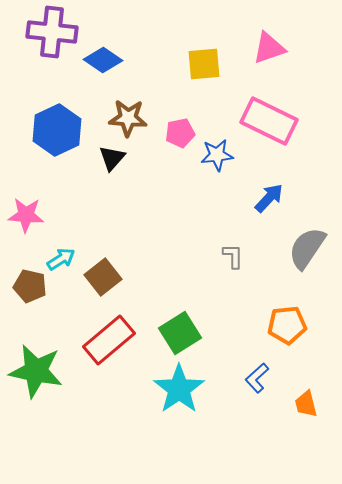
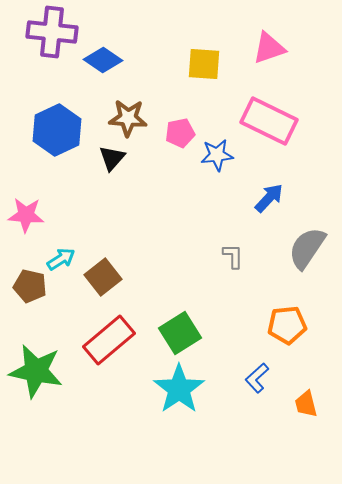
yellow square: rotated 9 degrees clockwise
